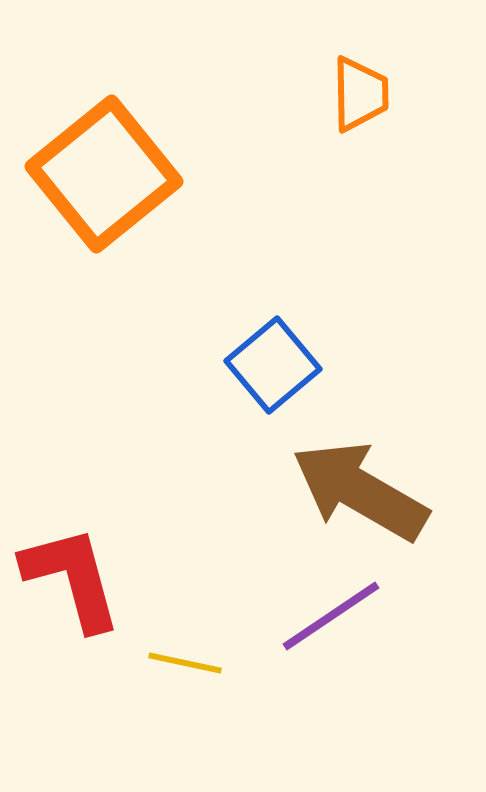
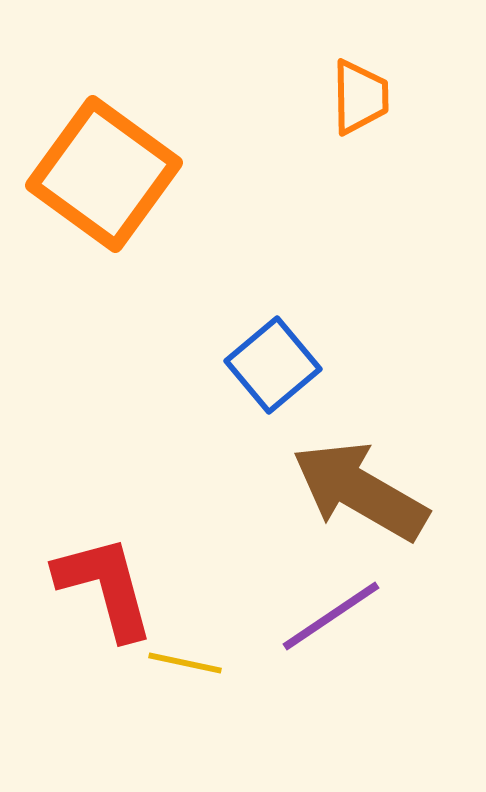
orange trapezoid: moved 3 px down
orange square: rotated 15 degrees counterclockwise
red L-shape: moved 33 px right, 9 px down
